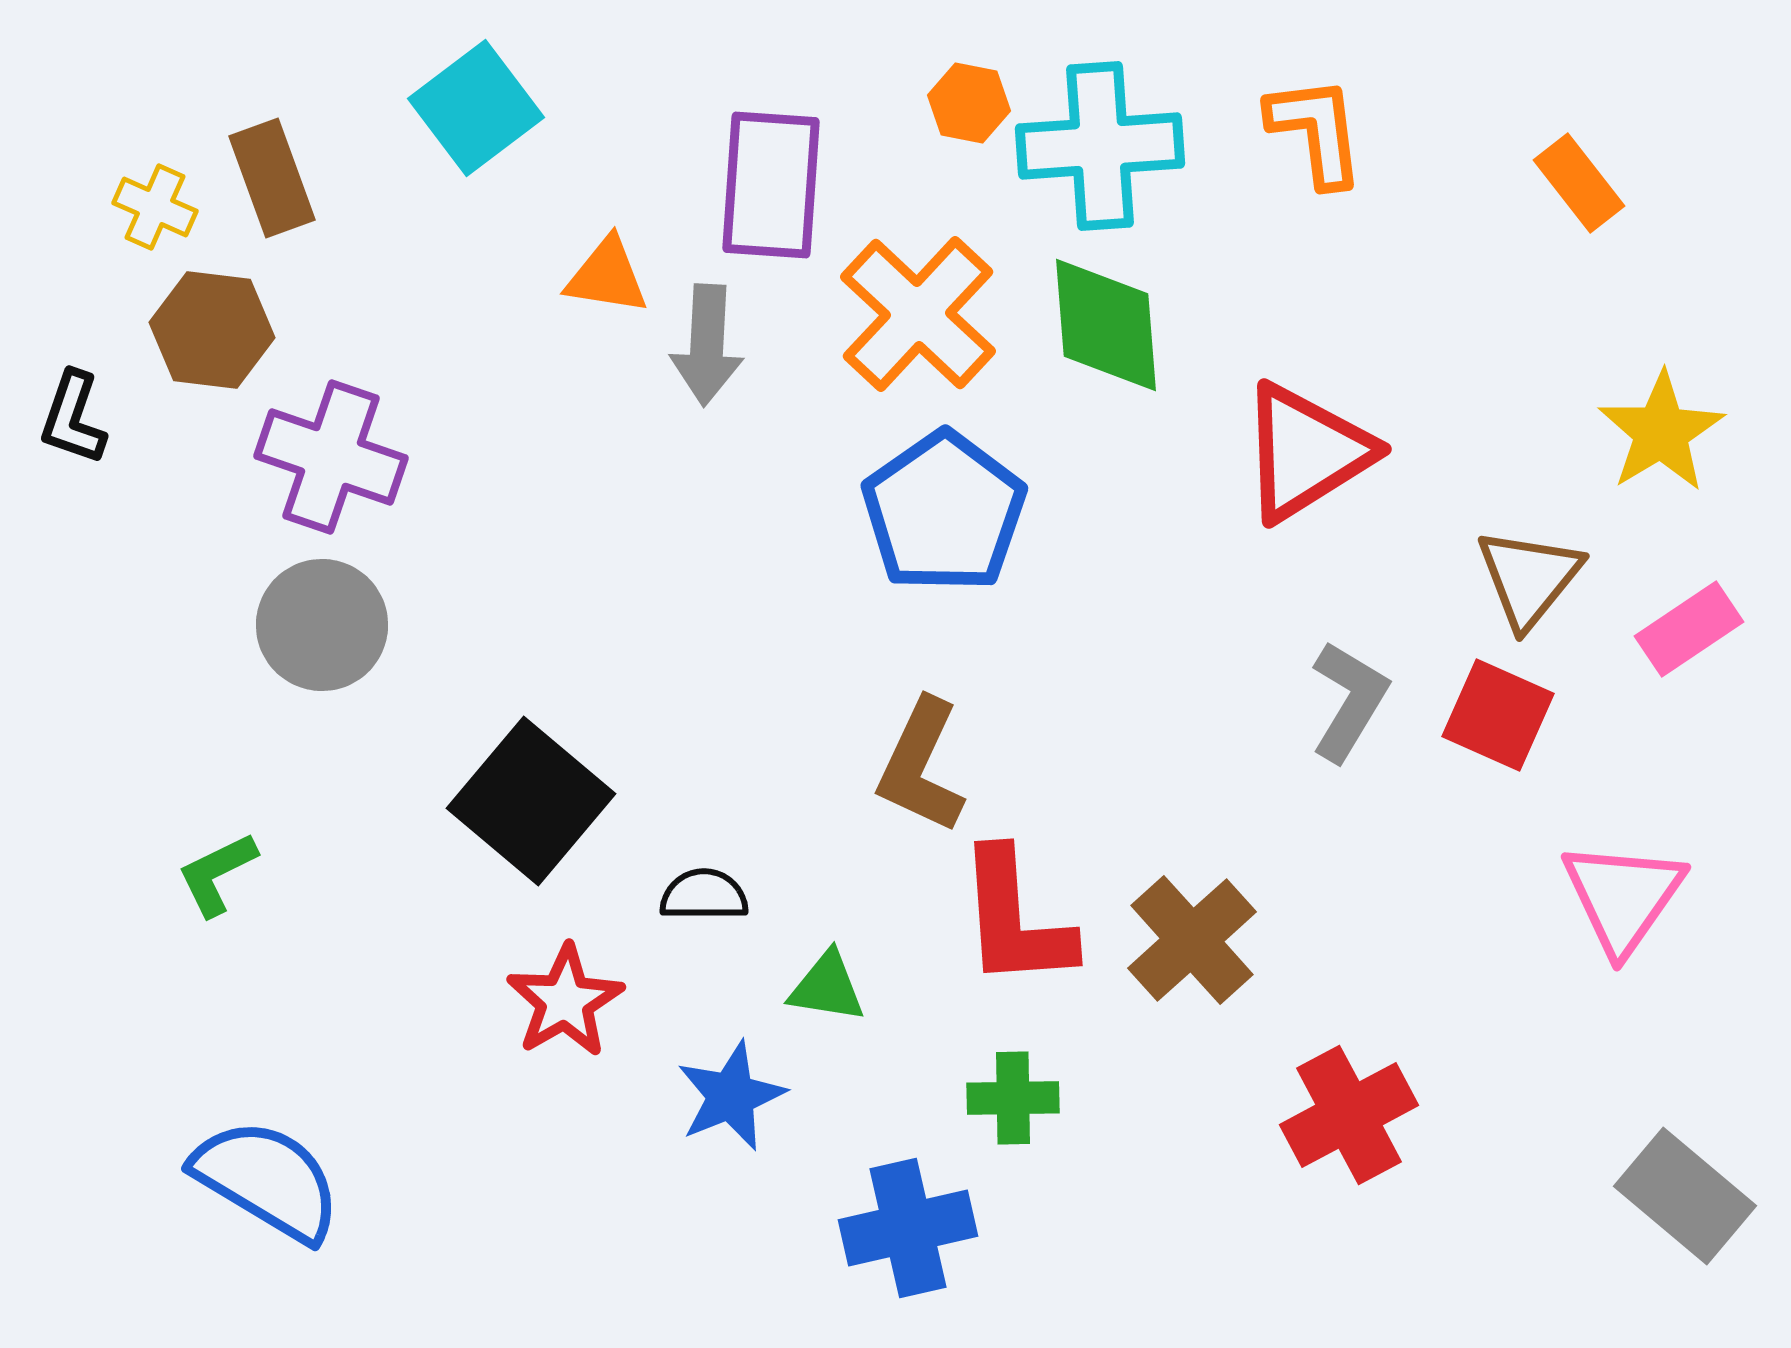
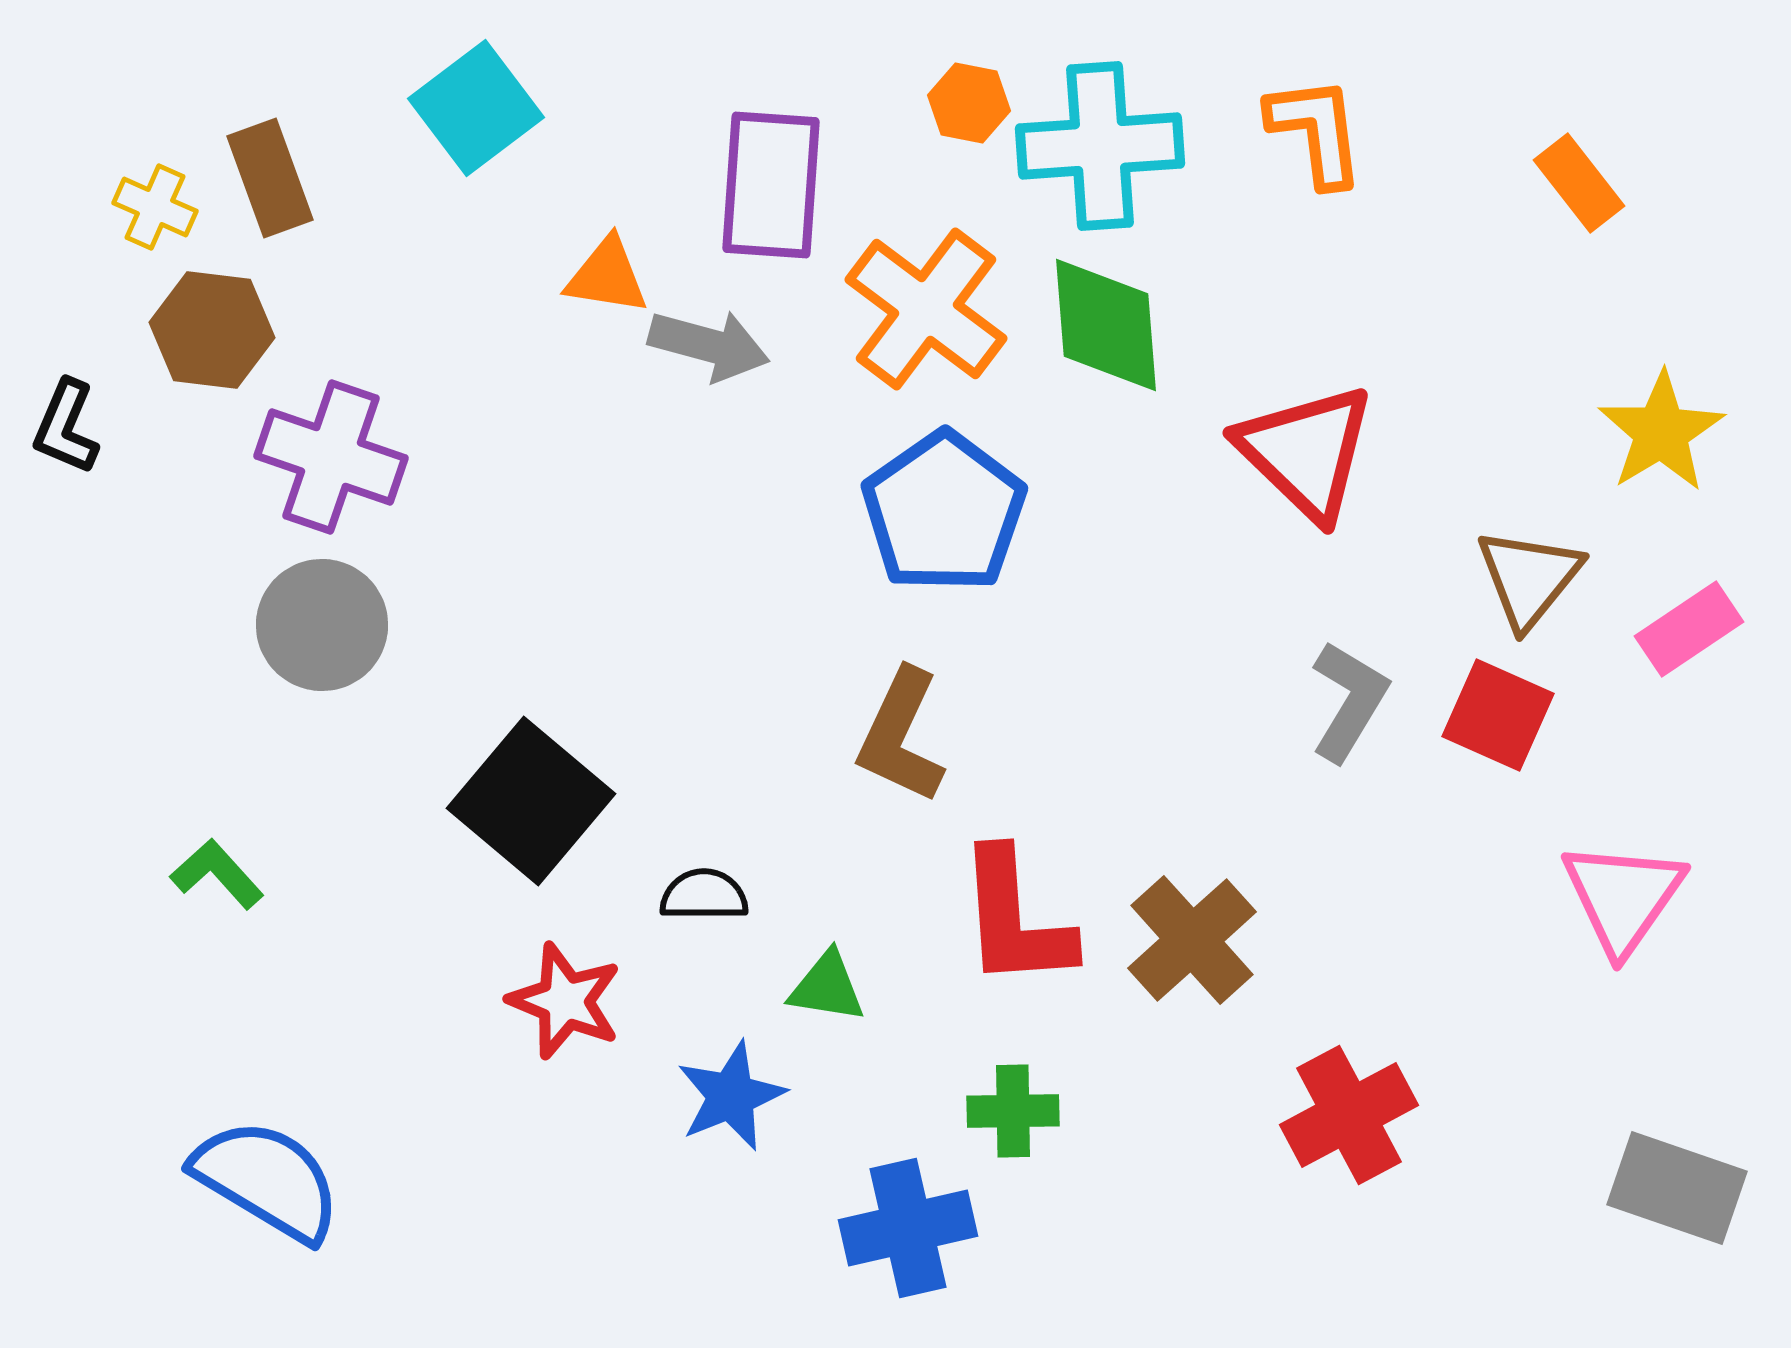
brown rectangle: moved 2 px left
orange cross: moved 8 px right, 5 px up; rotated 6 degrees counterclockwise
gray arrow: moved 2 px right; rotated 78 degrees counterclockwise
black L-shape: moved 7 px left, 9 px down; rotated 4 degrees clockwise
red triangle: rotated 44 degrees counterclockwise
brown L-shape: moved 20 px left, 30 px up
green L-shape: rotated 74 degrees clockwise
red star: rotated 20 degrees counterclockwise
green cross: moved 13 px down
gray rectangle: moved 8 px left, 8 px up; rotated 21 degrees counterclockwise
